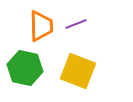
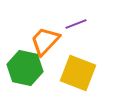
orange trapezoid: moved 4 px right, 15 px down; rotated 136 degrees counterclockwise
yellow square: moved 2 px down
